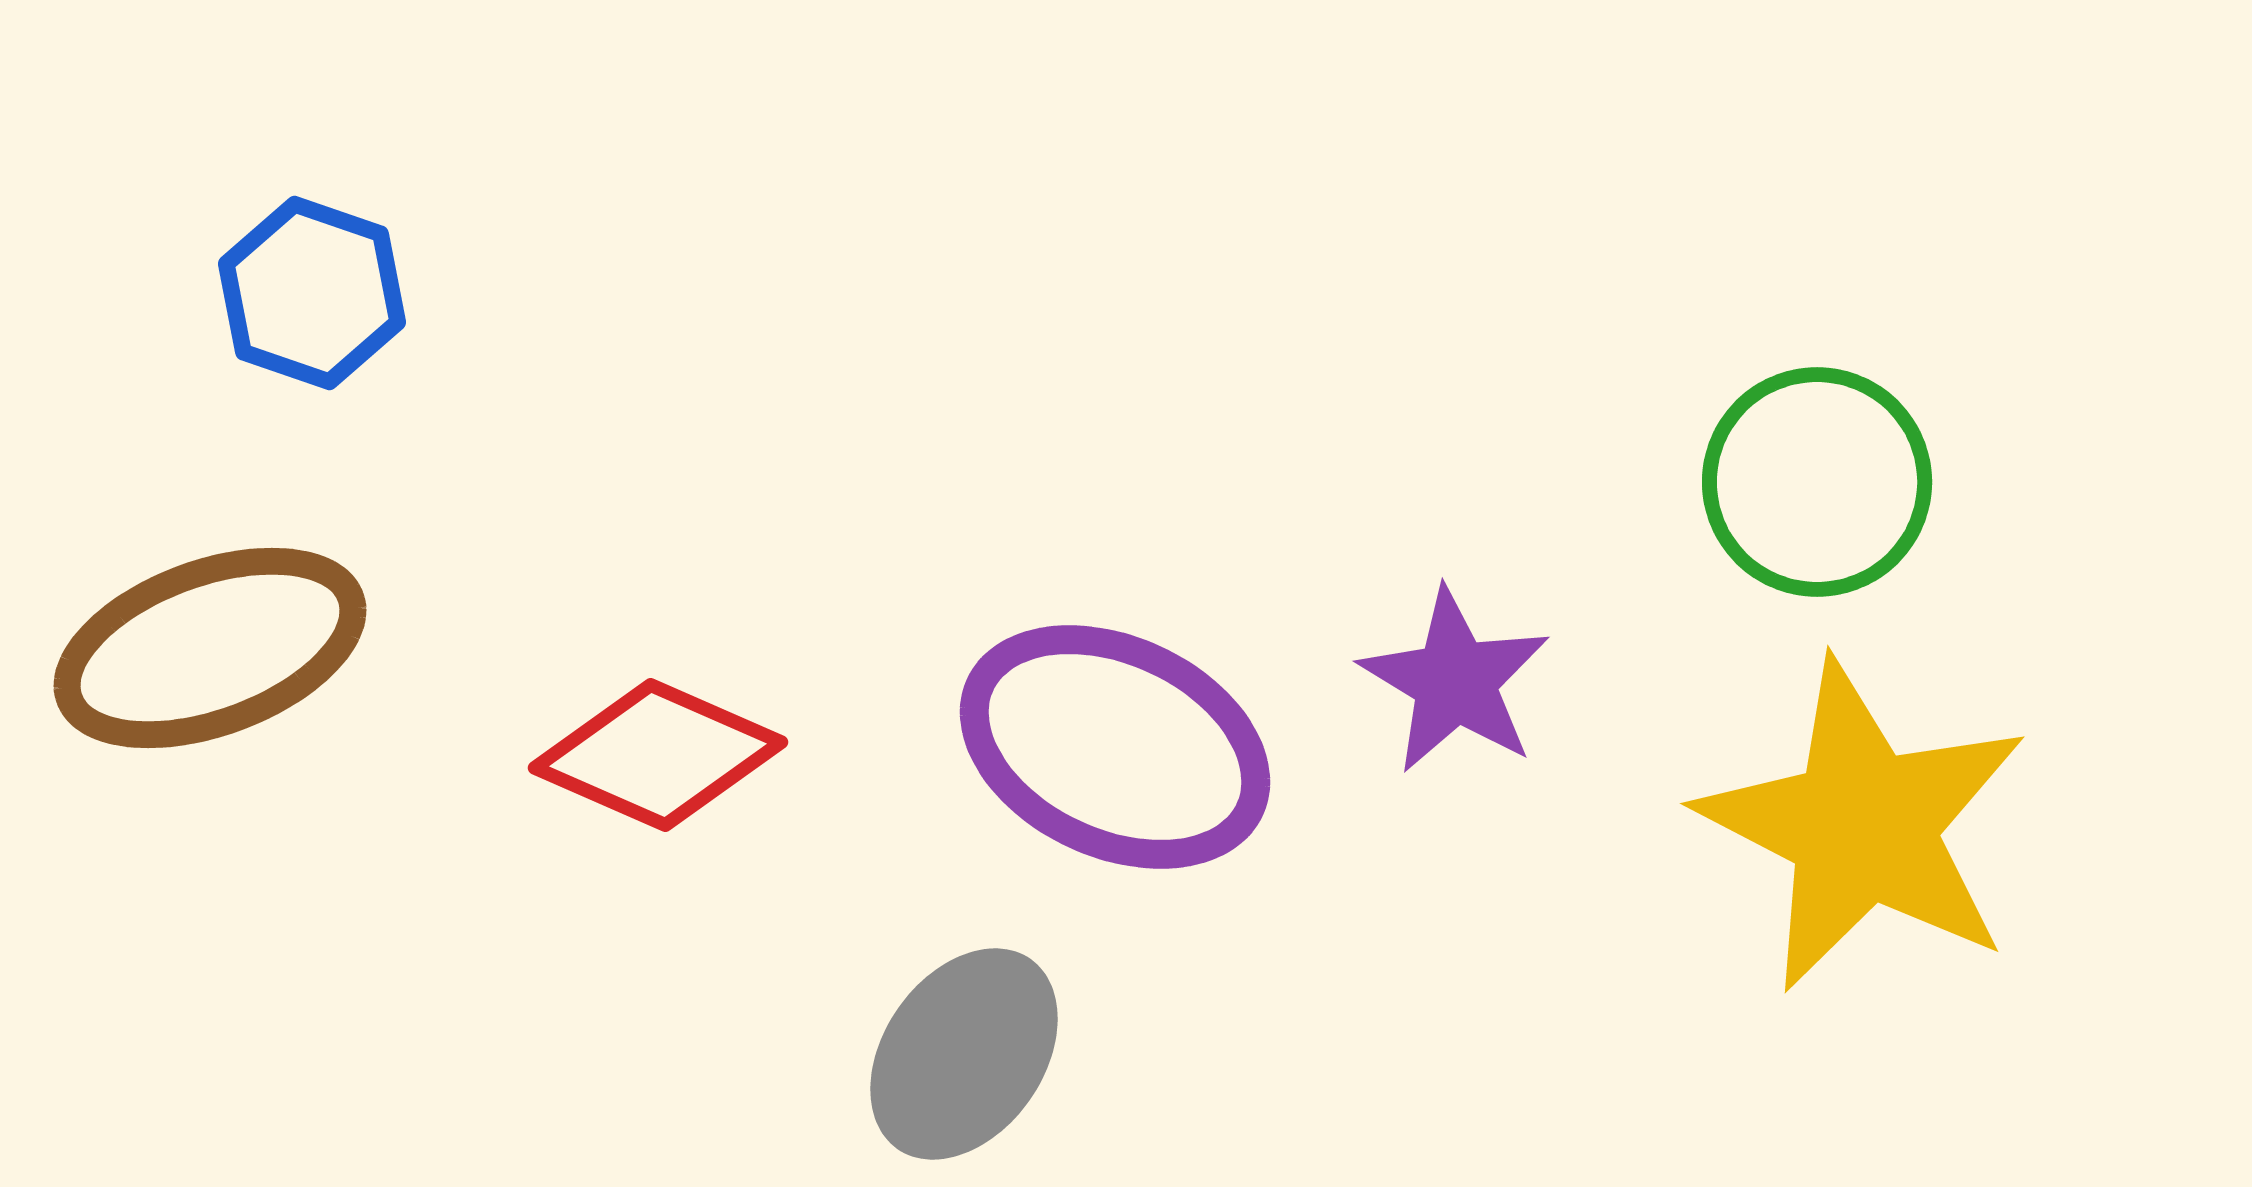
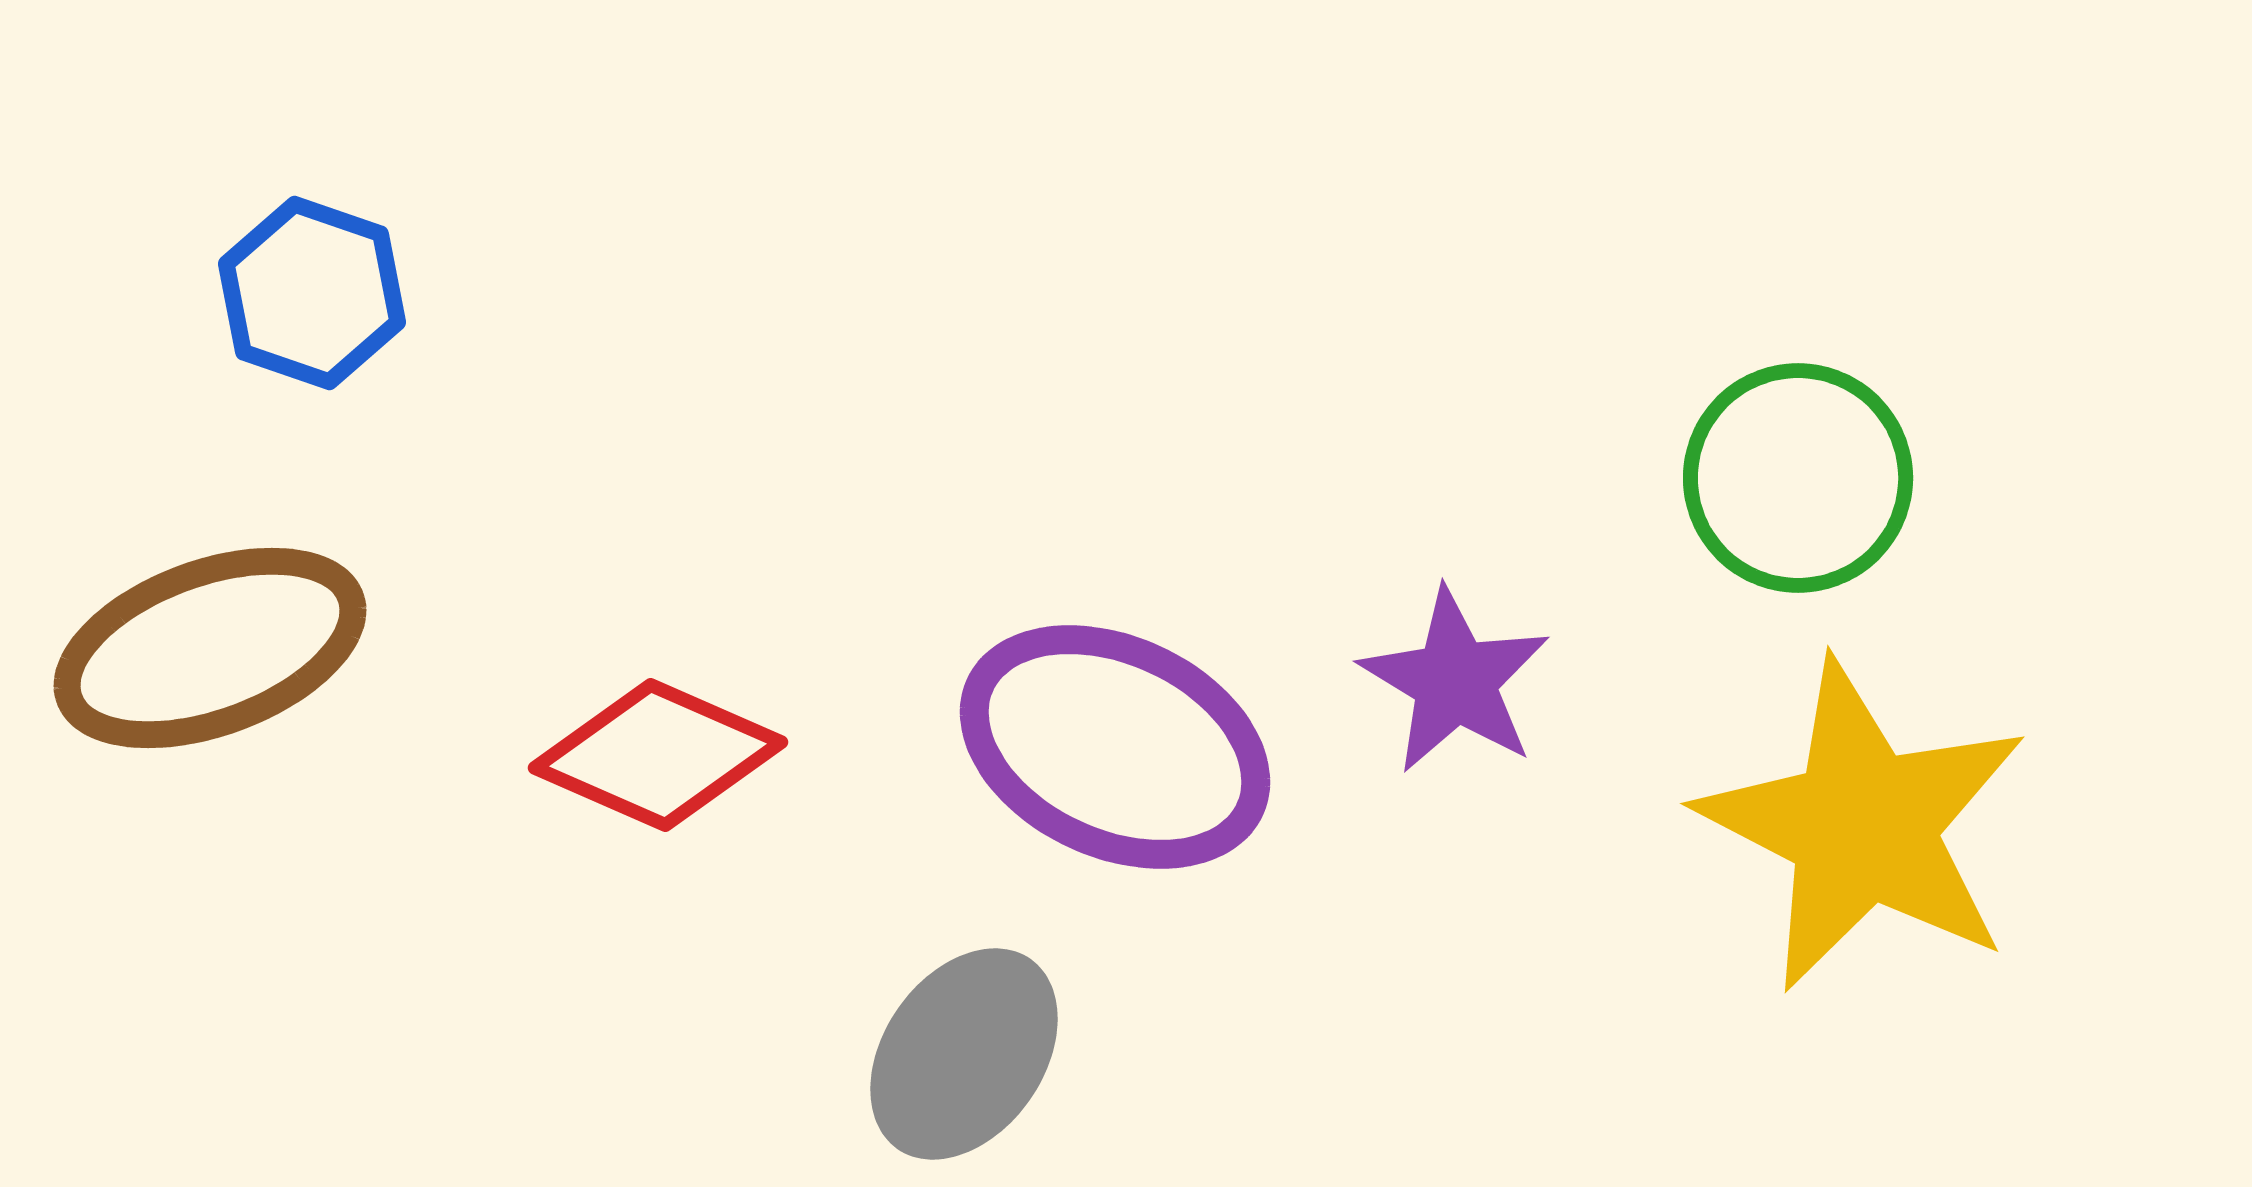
green circle: moved 19 px left, 4 px up
